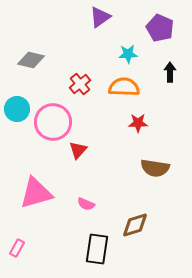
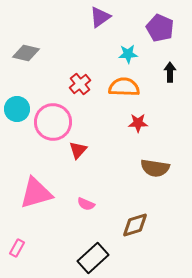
gray diamond: moved 5 px left, 7 px up
black rectangle: moved 4 px left, 9 px down; rotated 40 degrees clockwise
